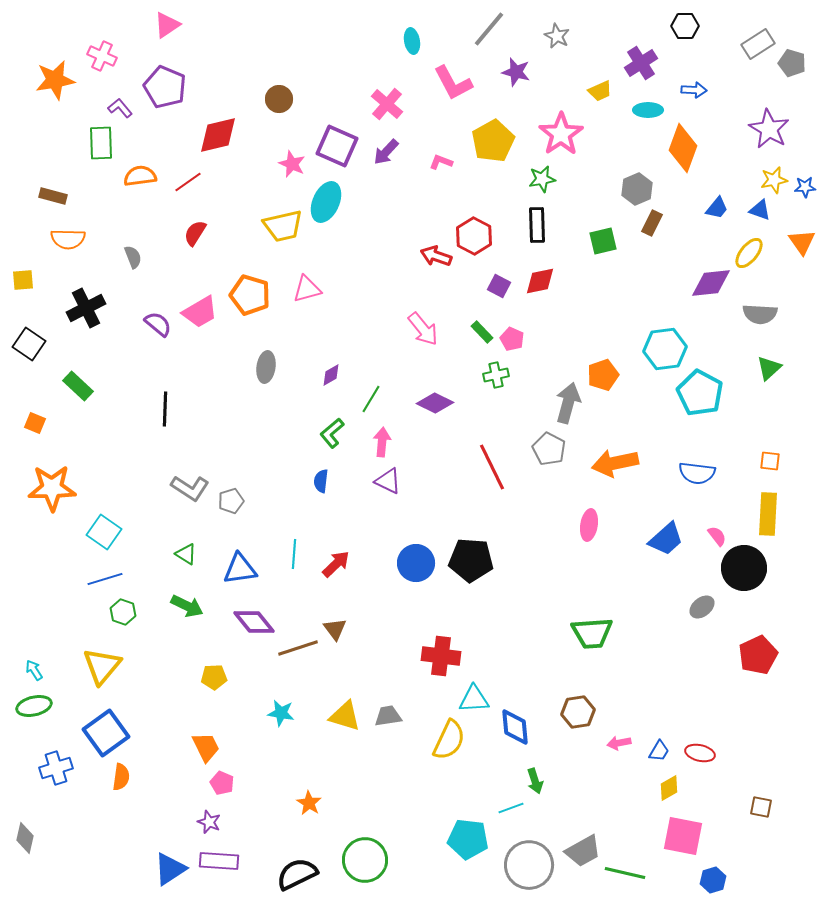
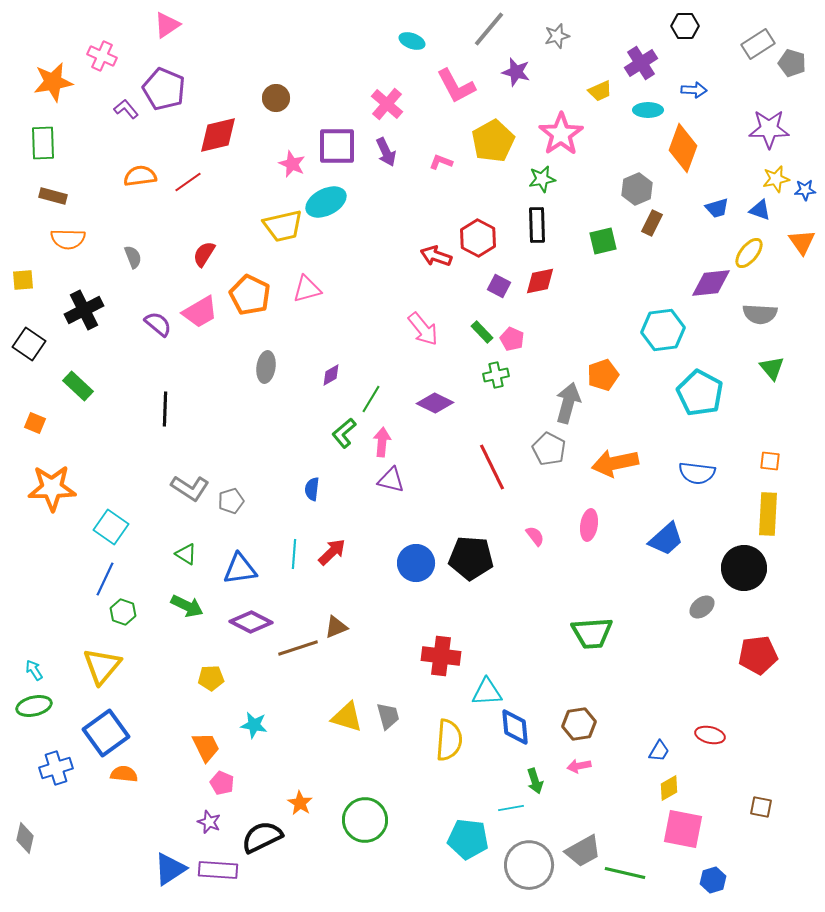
gray star at (557, 36): rotated 30 degrees clockwise
cyan ellipse at (412, 41): rotated 60 degrees counterclockwise
orange star at (55, 80): moved 2 px left, 2 px down
pink L-shape at (453, 83): moved 3 px right, 3 px down
purple pentagon at (165, 87): moved 1 px left, 2 px down
brown circle at (279, 99): moved 3 px left, 1 px up
purple L-shape at (120, 108): moved 6 px right, 1 px down
purple star at (769, 129): rotated 30 degrees counterclockwise
green rectangle at (101, 143): moved 58 px left
purple square at (337, 146): rotated 24 degrees counterclockwise
purple arrow at (386, 152): rotated 68 degrees counterclockwise
yellow star at (774, 180): moved 2 px right, 1 px up
blue star at (805, 187): moved 3 px down
cyan ellipse at (326, 202): rotated 39 degrees clockwise
blue trapezoid at (717, 208): rotated 35 degrees clockwise
red semicircle at (195, 233): moved 9 px right, 21 px down
red hexagon at (474, 236): moved 4 px right, 2 px down
orange pentagon at (250, 295): rotated 9 degrees clockwise
black cross at (86, 308): moved 2 px left, 2 px down
cyan hexagon at (665, 349): moved 2 px left, 19 px up
green triangle at (769, 368): moved 3 px right; rotated 28 degrees counterclockwise
green L-shape at (332, 433): moved 12 px right
blue semicircle at (321, 481): moved 9 px left, 8 px down
purple triangle at (388, 481): moved 3 px right, 1 px up; rotated 12 degrees counterclockwise
cyan square at (104, 532): moved 7 px right, 5 px up
pink semicircle at (717, 536): moved 182 px left
black pentagon at (471, 560): moved 2 px up
red arrow at (336, 564): moved 4 px left, 12 px up
blue line at (105, 579): rotated 48 degrees counterclockwise
purple diamond at (254, 622): moved 3 px left; rotated 24 degrees counterclockwise
brown triangle at (335, 629): moved 1 px right, 2 px up; rotated 45 degrees clockwise
red pentagon at (758, 655): rotated 18 degrees clockwise
yellow pentagon at (214, 677): moved 3 px left, 1 px down
cyan triangle at (474, 699): moved 13 px right, 7 px up
brown hexagon at (578, 712): moved 1 px right, 12 px down
cyan star at (281, 713): moved 27 px left, 12 px down
yellow triangle at (345, 716): moved 2 px right, 1 px down
gray trapezoid at (388, 716): rotated 84 degrees clockwise
yellow semicircle at (449, 740): rotated 21 degrees counterclockwise
pink arrow at (619, 743): moved 40 px left, 23 px down
red ellipse at (700, 753): moved 10 px right, 18 px up
orange semicircle at (121, 777): moved 3 px right, 3 px up; rotated 92 degrees counterclockwise
orange star at (309, 803): moved 9 px left
cyan line at (511, 808): rotated 10 degrees clockwise
pink square at (683, 836): moved 7 px up
green circle at (365, 860): moved 40 px up
purple rectangle at (219, 861): moved 1 px left, 9 px down
black semicircle at (297, 874): moved 35 px left, 37 px up
